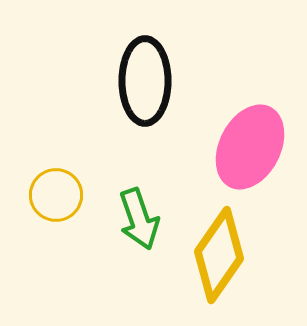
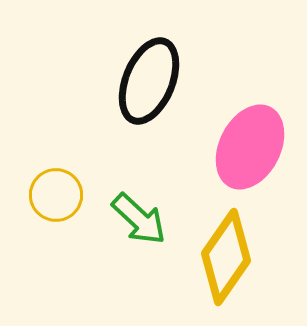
black ellipse: moved 4 px right; rotated 22 degrees clockwise
green arrow: rotated 28 degrees counterclockwise
yellow diamond: moved 7 px right, 2 px down
